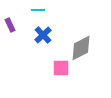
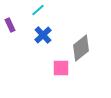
cyan line: rotated 40 degrees counterclockwise
gray diamond: rotated 12 degrees counterclockwise
